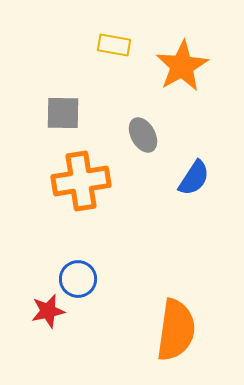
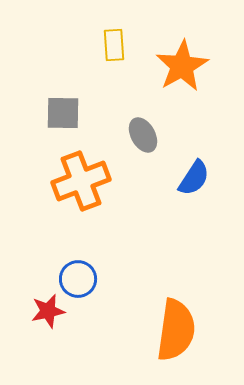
yellow rectangle: rotated 76 degrees clockwise
orange cross: rotated 12 degrees counterclockwise
